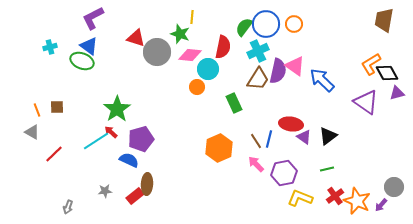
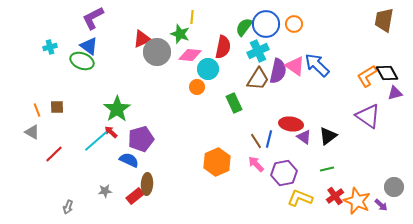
red triangle at (136, 38): moved 6 px right, 1 px down; rotated 42 degrees counterclockwise
orange L-shape at (371, 64): moved 4 px left, 12 px down
blue arrow at (322, 80): moved 5 px left, 15 px up
purple triangle at (397, 93): moved 2 px left
purple triangle at (366, 102): moved 2 px right, 14 px down
cyan line at (96, 141): rotated 8 degrees counterclockwise
orange hexagon at (219, 148): moved 2 px left, 14 px down
purple arrow at (381, 205): rotated 88 degrees counterclockwise
